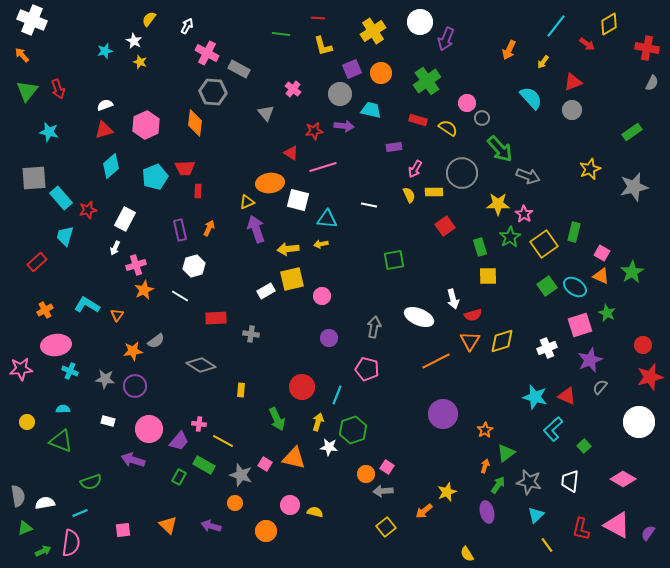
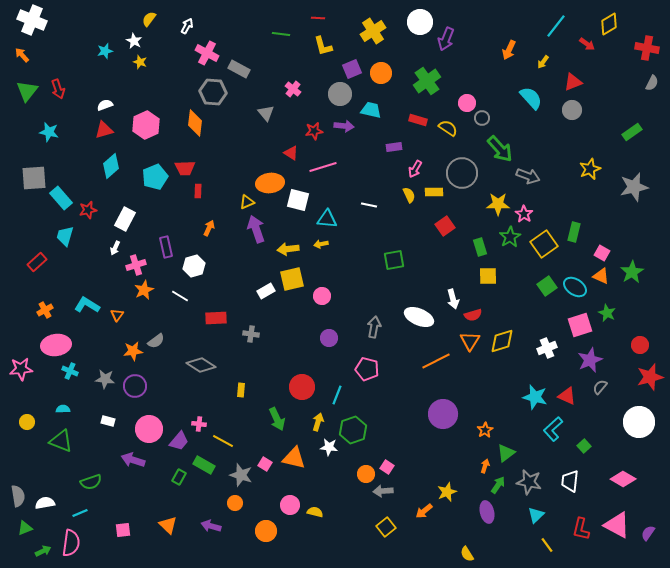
purple rectangle at (180, 230): moved 14 px left, 17 px down
red circle at (643, 345): moved 3 px left
